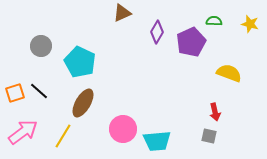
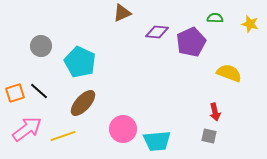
green semicircle: moved 1 px right, 3 px up
purple diamond: rotated 65 degrees clockwise
brown ellipse: rotated 12 degrees clockwise
pink arrow: moved 4 px right, 3 px up
yellow line: rotated 40 degrees clockwise
